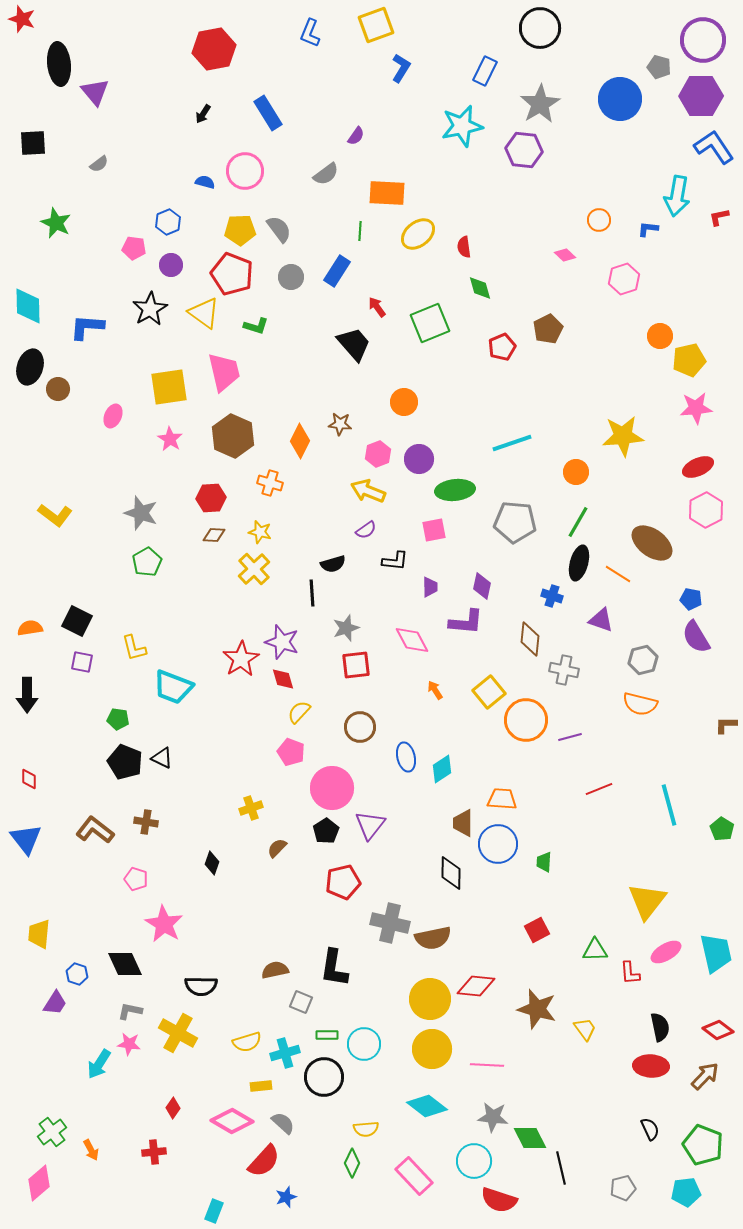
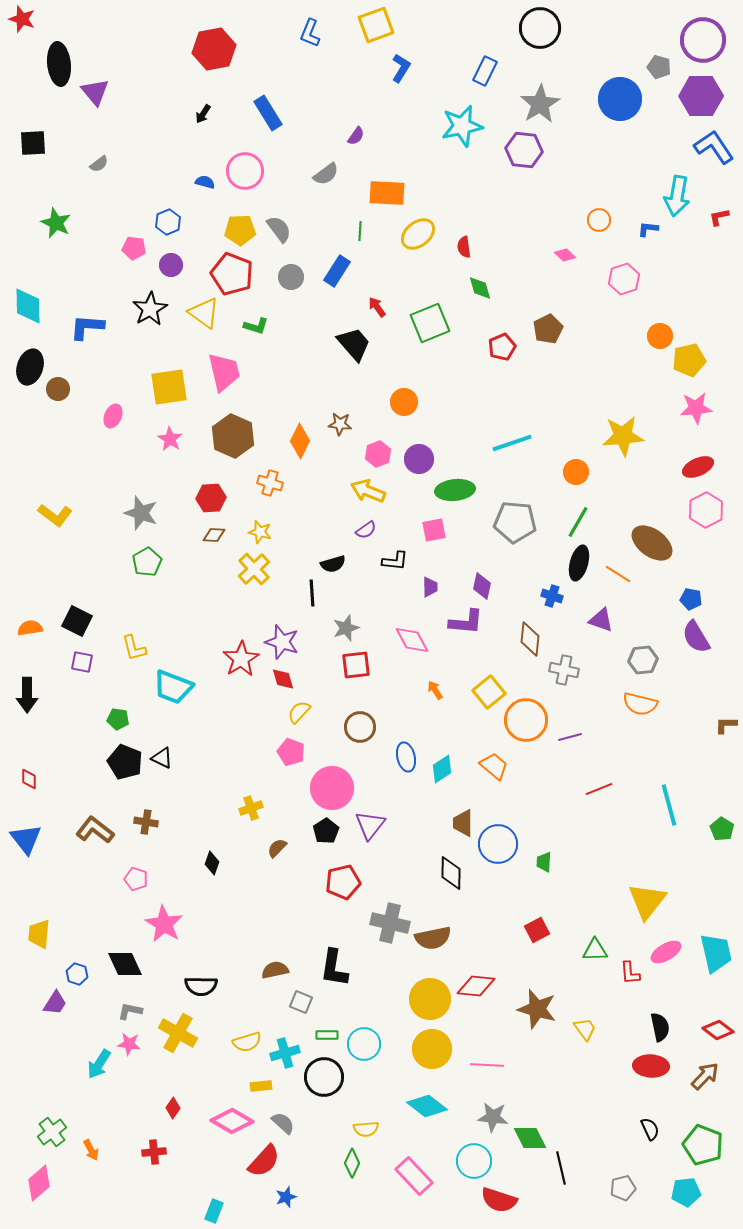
gray hexagon at (643, 660): rotated 8 degrees clockwise
orange trapezoid at (502, 799): moved 8 px left, 33 px up; rotated 36 degrees clockwise
